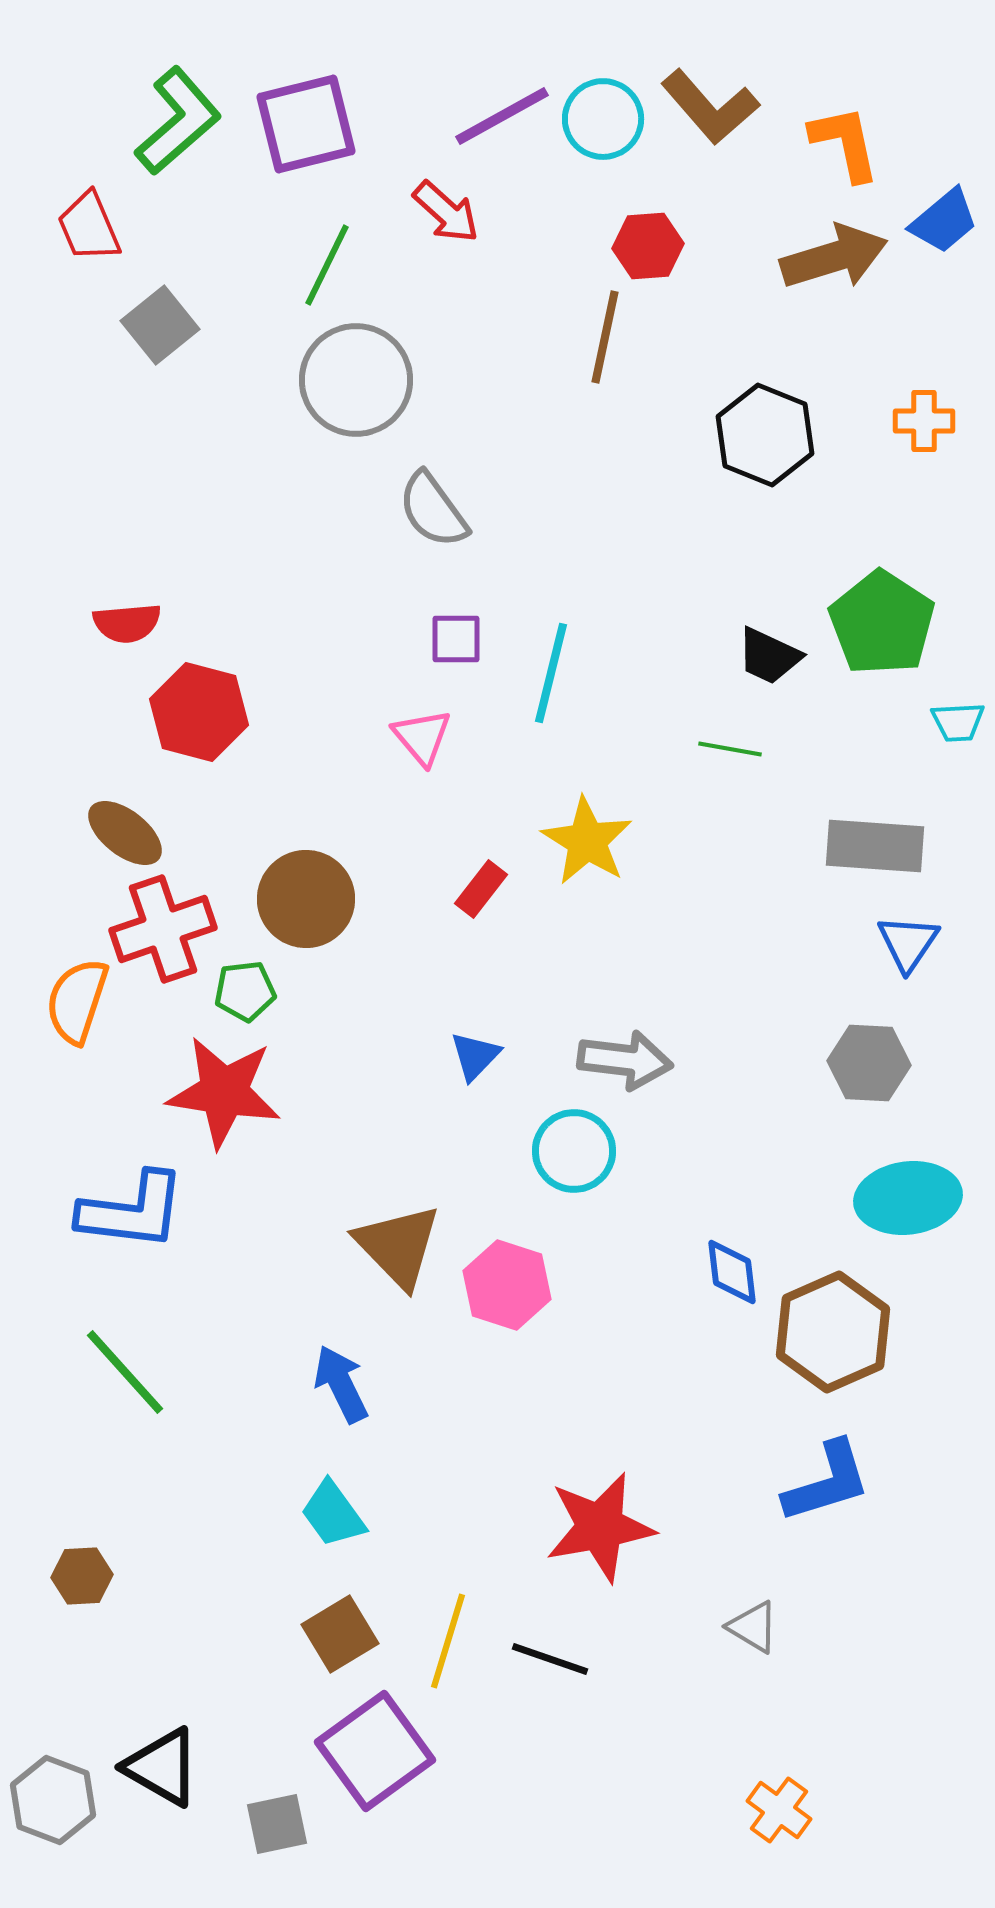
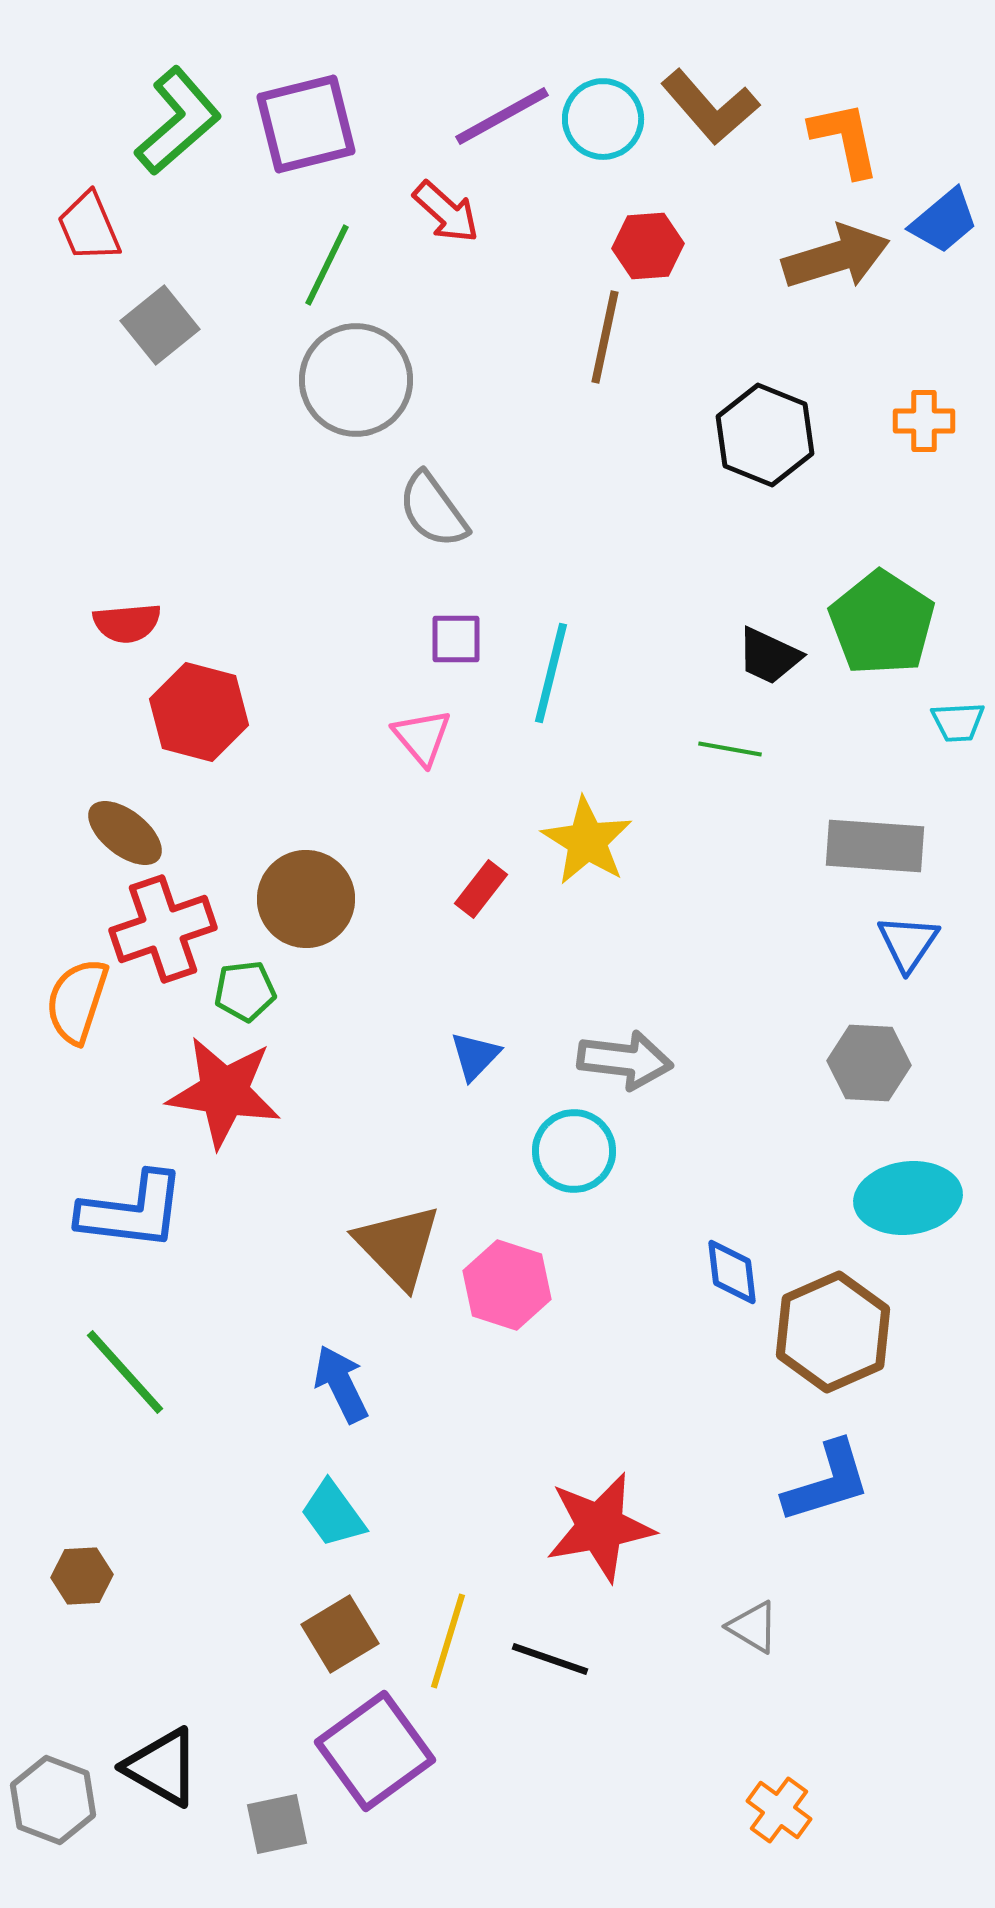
orange L-shape at (845, 143): moved 4 px up
brown arrow at (834, 257): moved 2 px right
